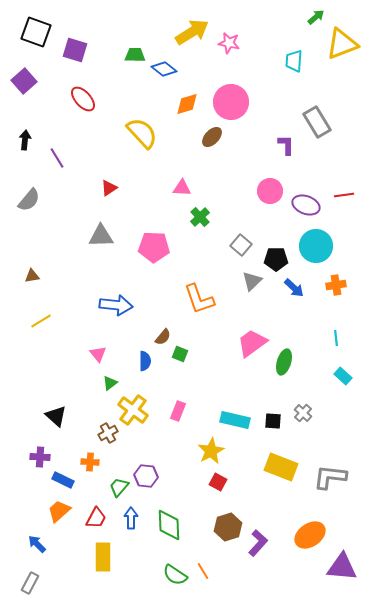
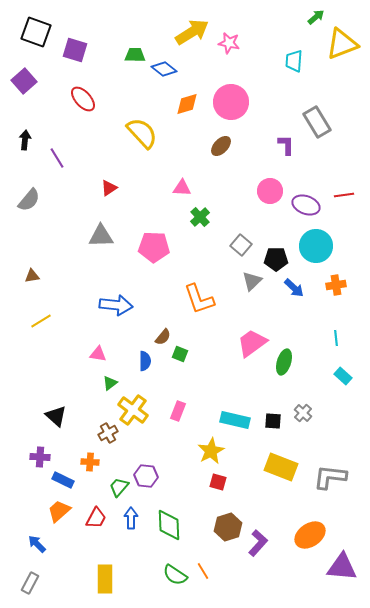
brown ellipse at (212, 137): moved 9 px right, 9 px down
pink triangle at (98, 354): rotated 42 degrees counterclockwise
red square at (218, 482): rotated 12 degrees counterclockwise
yellow rectangle at (103, 557): moved 2 px right, 22 px down
